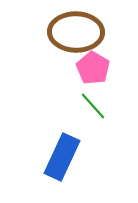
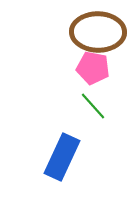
brown ellipse: moved 22 px right
pink pentagon: rotated 20 degrees counterclockwise
